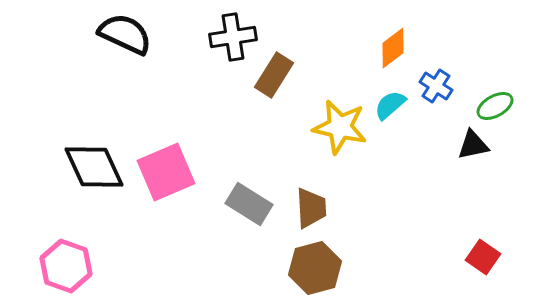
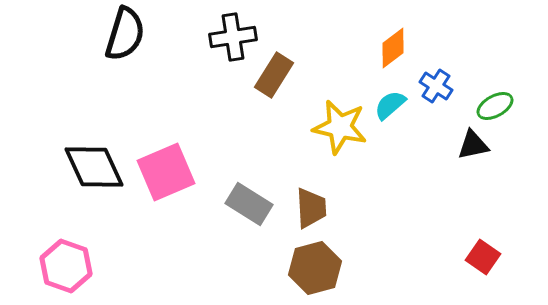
black semicircle: rotated 82 degrees clockwise
